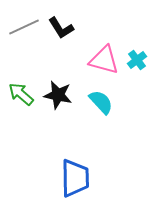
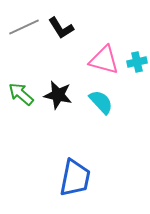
cyan cross: moved 2 px down; rotated 24 degrees clockwise
blue trapezoid: rotated 12 degrees clockwise
